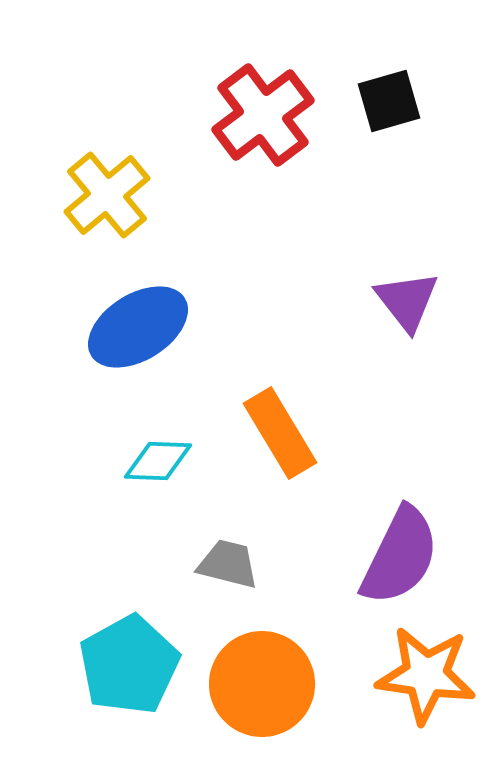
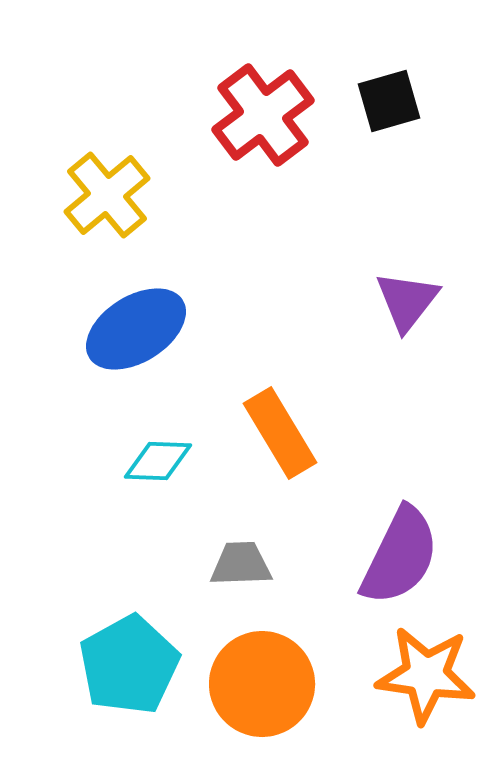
purple triangle: rotated 16 degrees clockwise
blue ellipse: moved 2 px left, 2 px down
gray trapezoid: moved 13 px right; rotated 16 degrees counterclockwise
